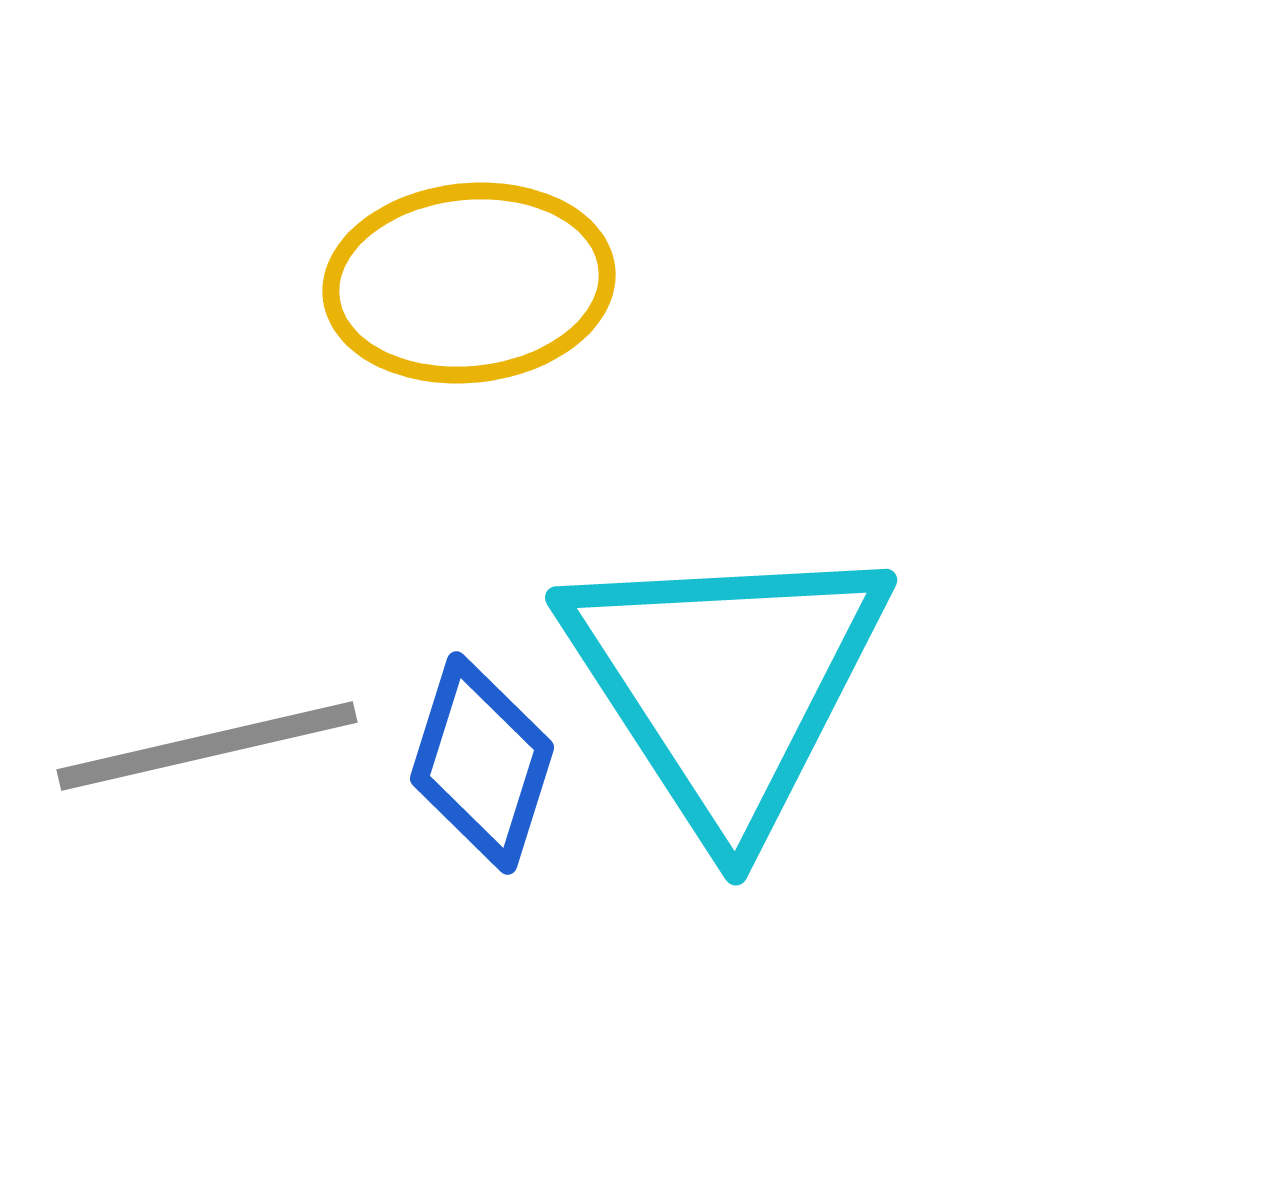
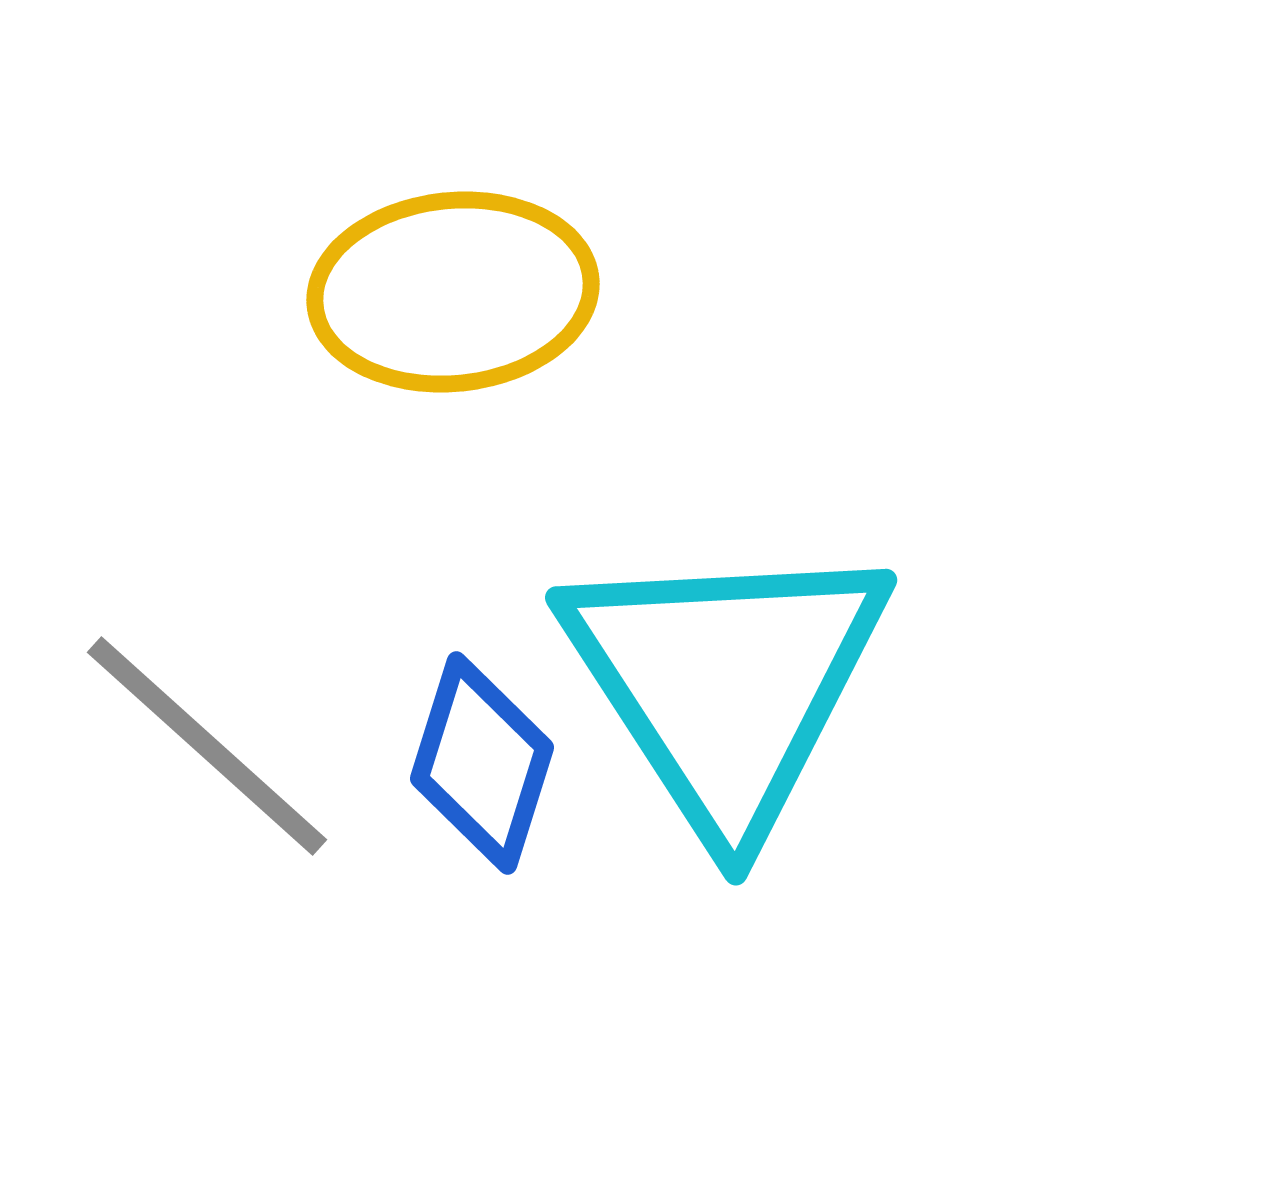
yellow ellipse: moved 16 px left, 9 px down
gray line: rotated 55 degrees clockwise
